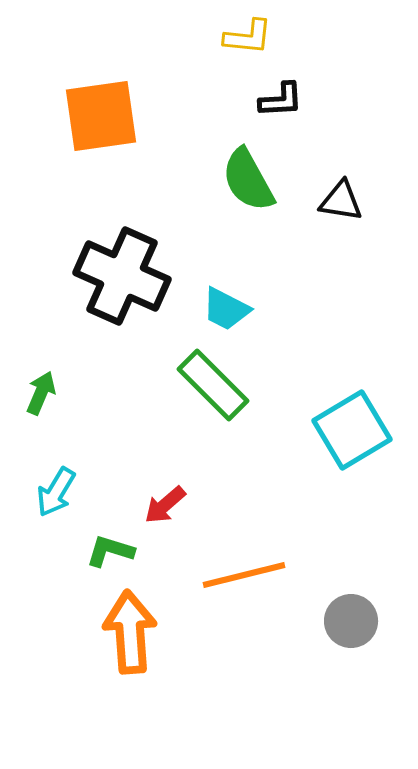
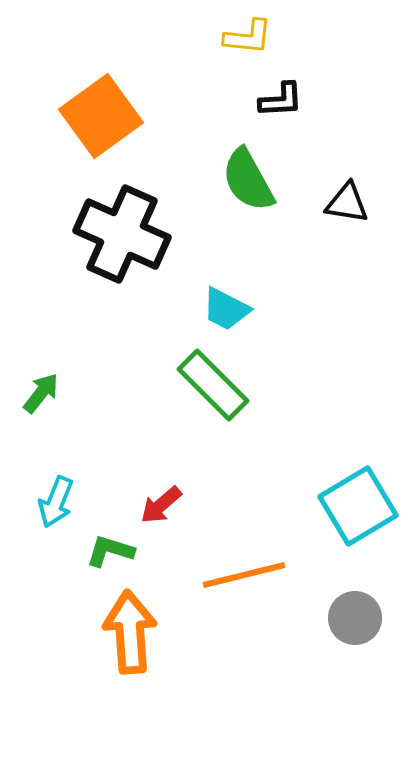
orange square: rotated 28 degrees counterclockwise
black triangle: moved 6 px right, 2 px down
black cross: moved 42 px up
green arrow: rotated 15 degrees clockwise
cyan square: moved 6 px right, 76 px down
cyan arrow: moved 10 px down; rotated 9 degrees counterclockwise
red arrow: moved 4 px left
gray circle: moved 4 px right, 3 px up
